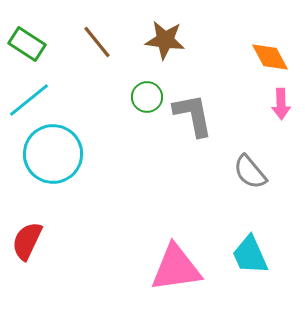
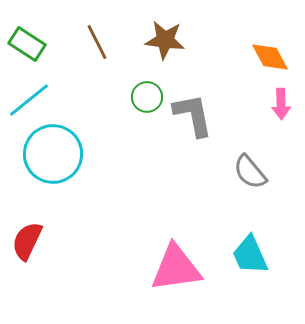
brown line: rotated 12 degrees clockwise
